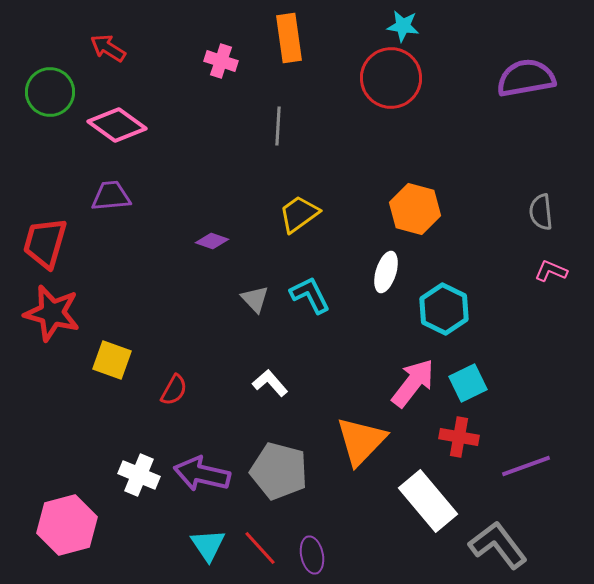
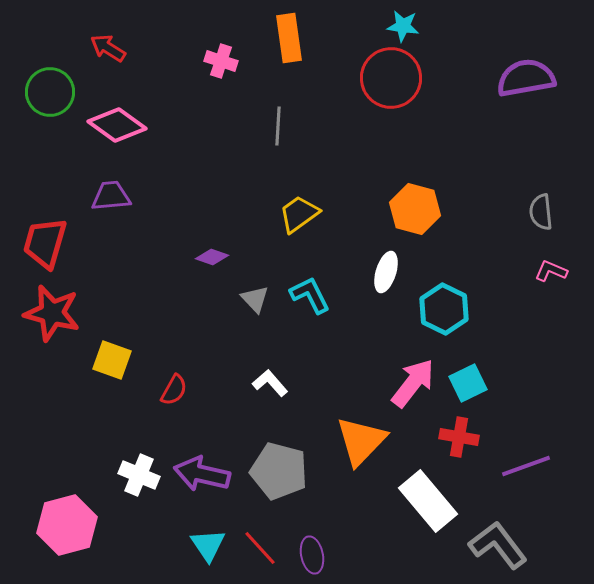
purple diamond: moved 16 px down
